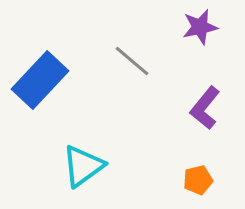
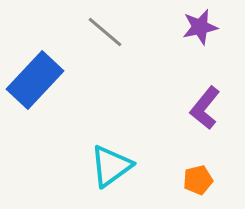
gray line: moved 27 px left, 29 px up
blue rectangle: moved 5 px left
cyan triangle: moved 28 px right
